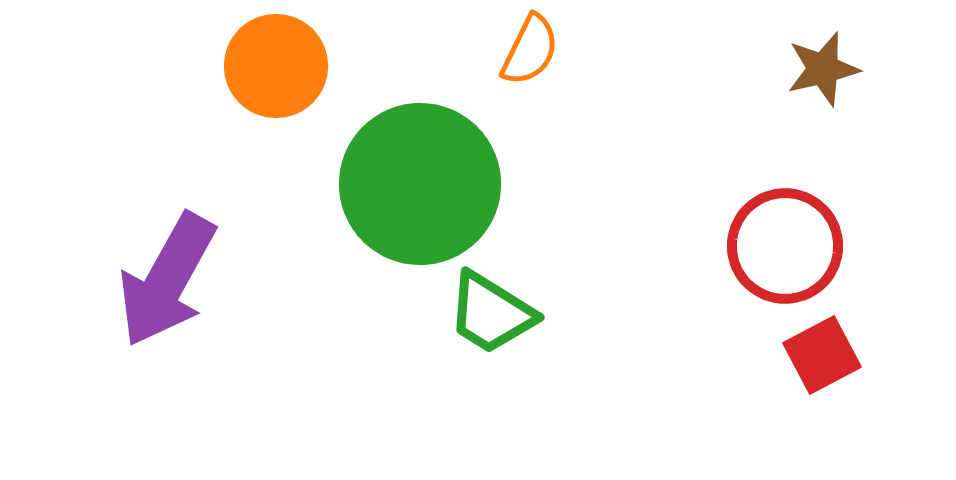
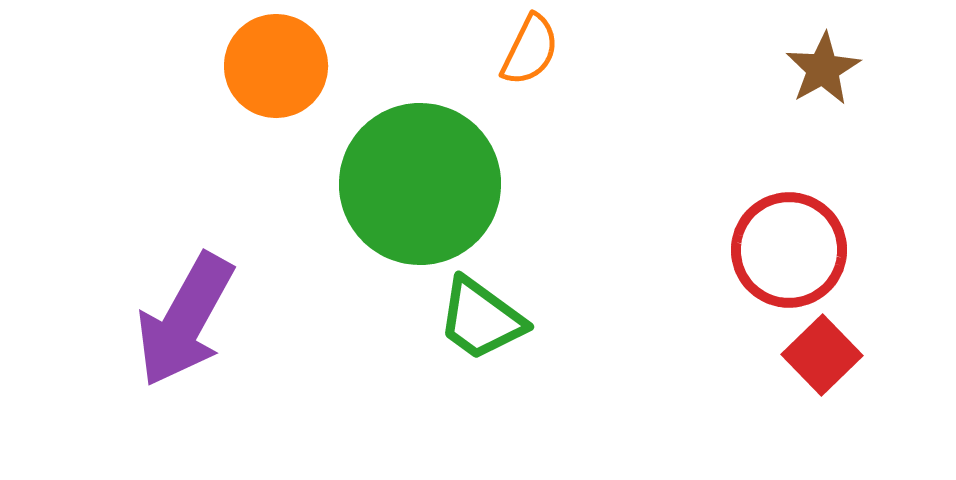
brown star: rotated 16 degrees counterclockwise
red circle: moved 4 px right, 4 px down
purple arrow: moved 18 px right, 40 px down
green trapezoid: moved 10 px left, 6 px down; rotated 4 degrees clockwise
red square: rotated 16 degrees counterclockwise
